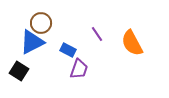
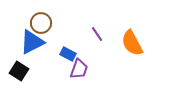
blue rectangle: moved 4 px down
